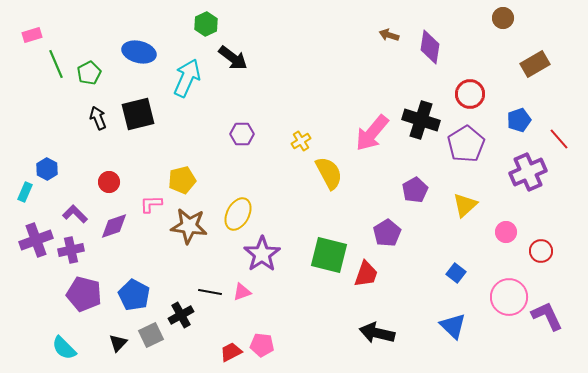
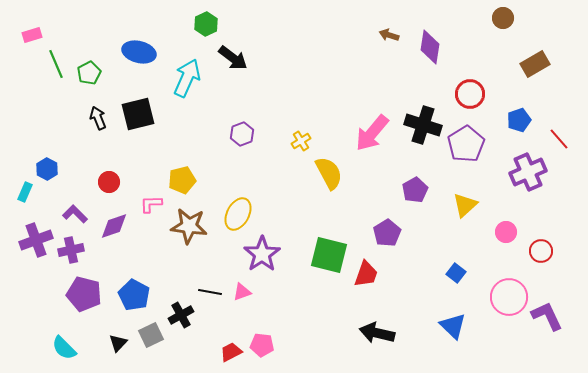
black cross at (421, 120): moved 2 px right, 5 px down
purple hexagon at (242, 134): rotated 20 degrees counterclockwise
